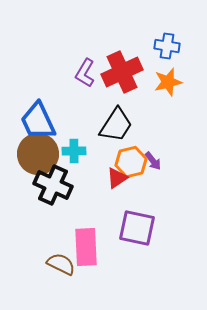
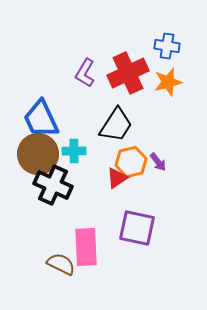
red cross: moved 6 px right, 1 px down
blue trapezoid: moved 3 px right, 2 px up
purple arrow: moved 5 px right, 1 px down
